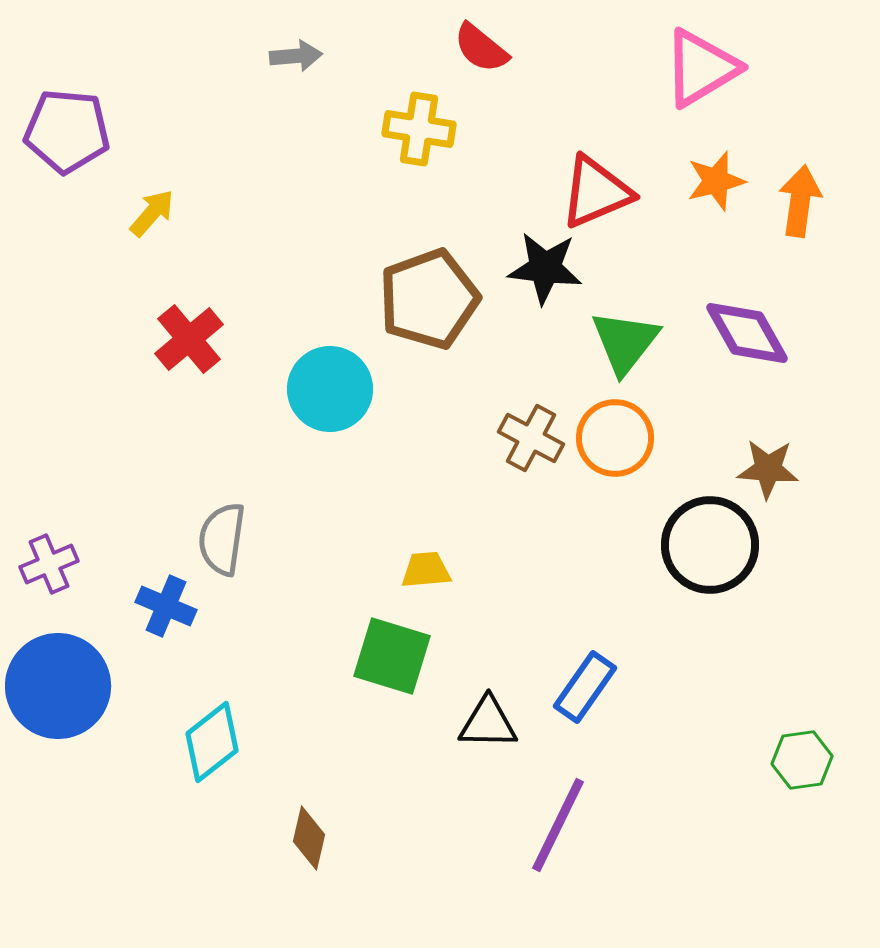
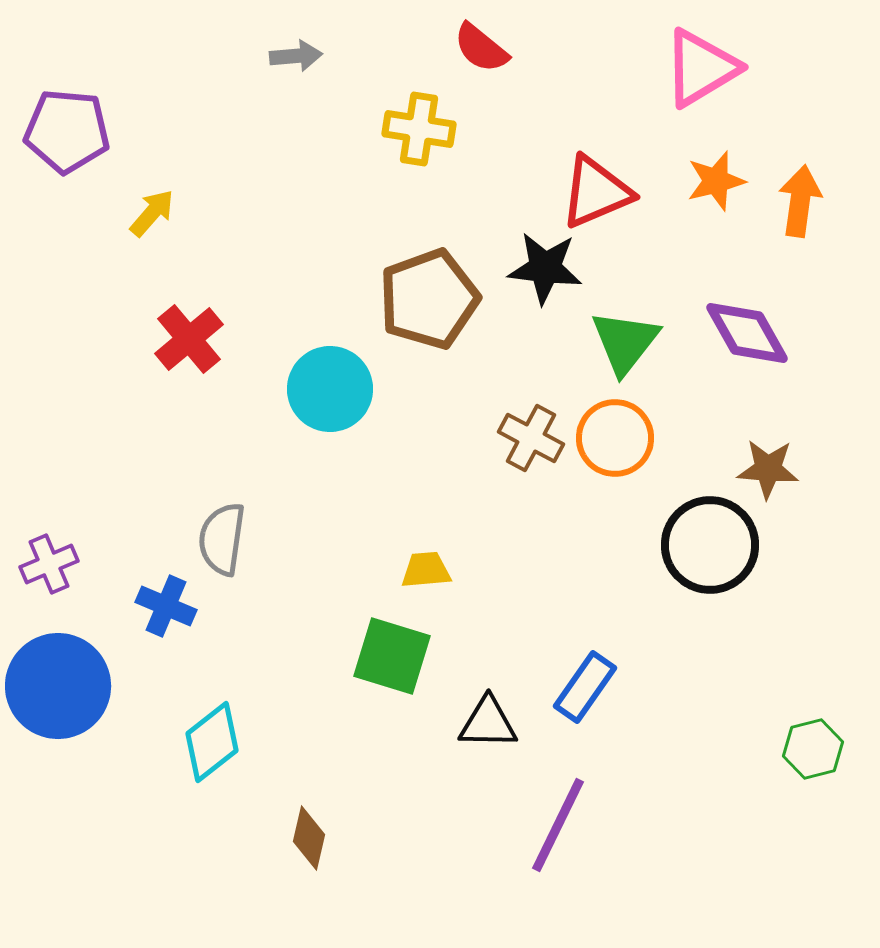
green hexagon: moved 11 px right, 11 px up; rotated 6 degrees counterclockwise
